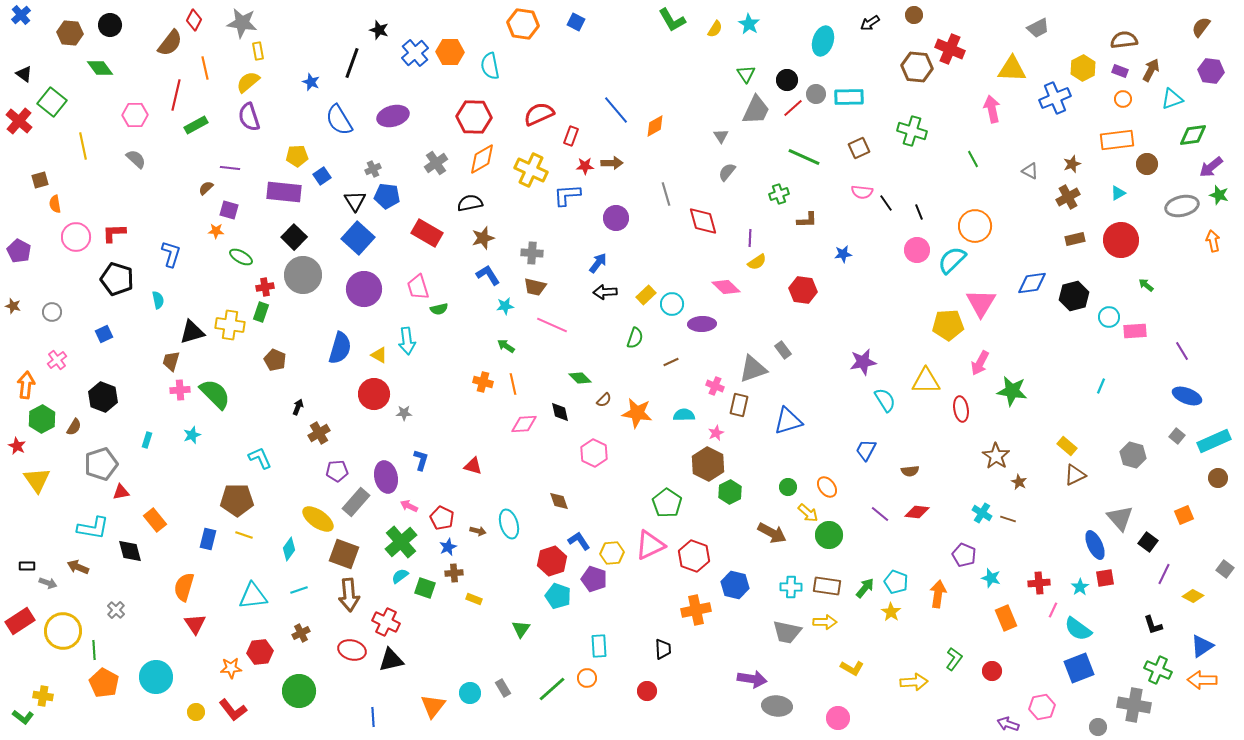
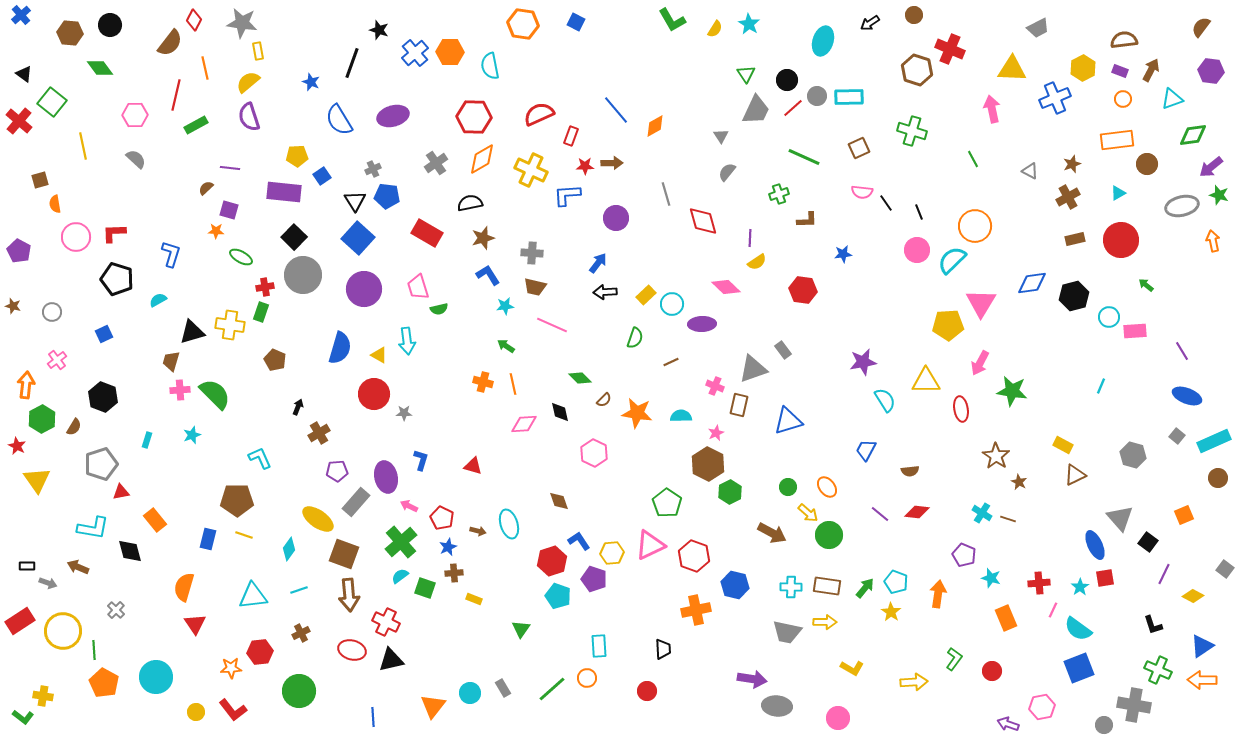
brown hexagon at (917, 67): moved 3 px down; rotated 12 degrees clockwise
gray circle at (816, 94): moved 1 px right, 2 px down
cyan semicircle at (158, 300): rotated 108 degrees counterclockwise
cyan semicircle at (684, 415): moved 3 px left, 1 px down
yellow rectangle at (1067, 446): moved 4 px left, 1 px up; rotated 12 degrees counterclockwise
gray circle at (1098, 727): moved 6 px right, 2 px up
